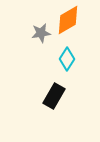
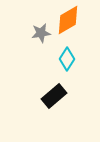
black rectangle: rotated 20 degrees clockwise
